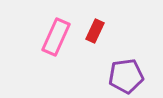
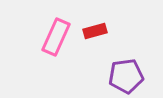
red rectangle: rotated 50 degrees clockwise
